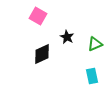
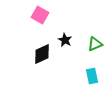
pink square: moved 2 px right, 1 px up
black star: moved 2 px left, 3 px down
